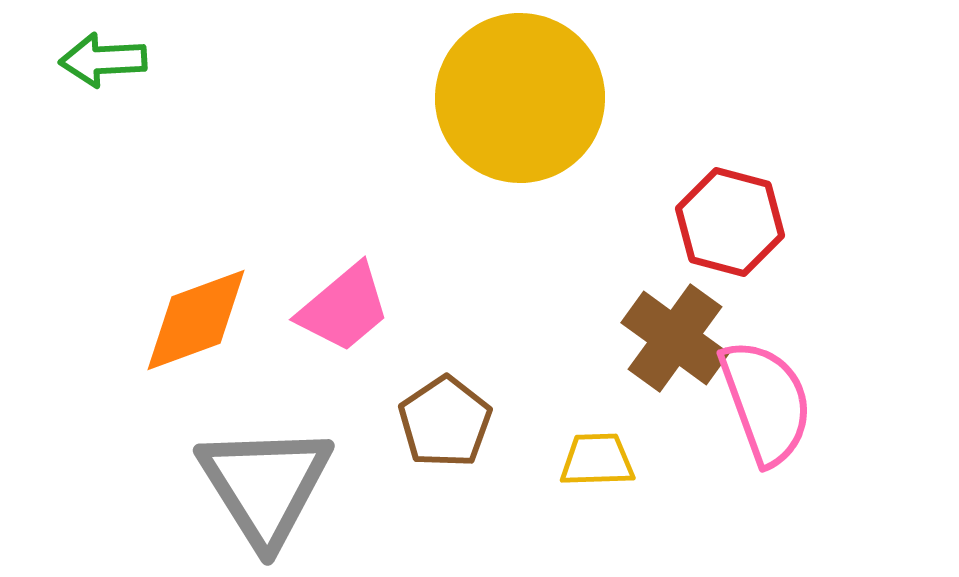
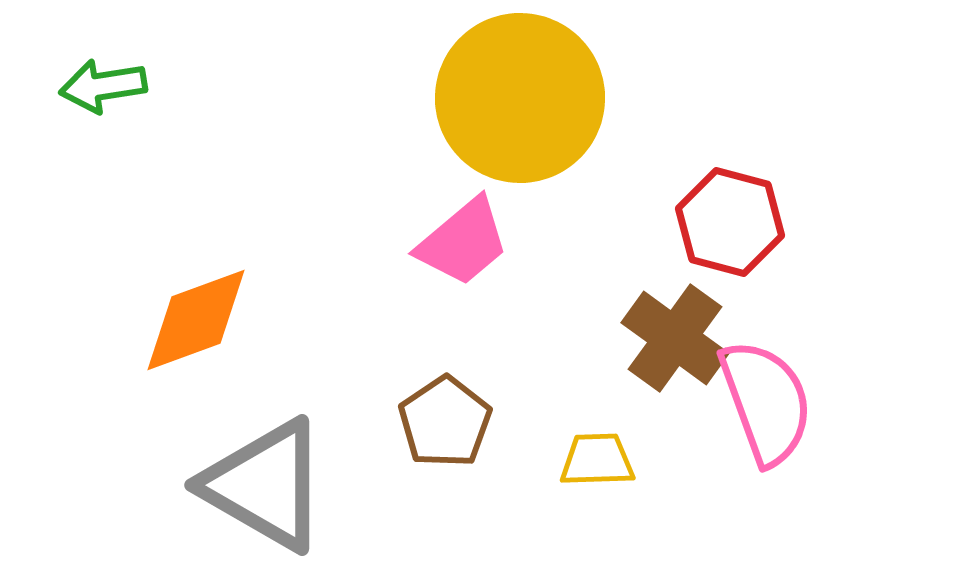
green arrow: moved 26 px down; rotated 6 degrees counterclockwise
pink trapezoid: moved 119 px right, 66 px up
gray triangle: rotated 28 degrees counterclockwise
